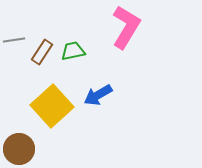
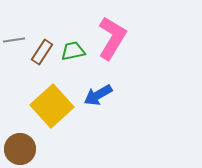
pink L-shape: moved 14 px left, 11 px down
brown circle: moved 1 px right
